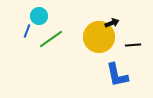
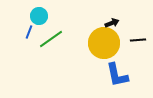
blue line: moved 2 px right, 1 px down
yellow circle: moved 5 px right, 6 px down
black line: moved 5 px right, 5 px up
